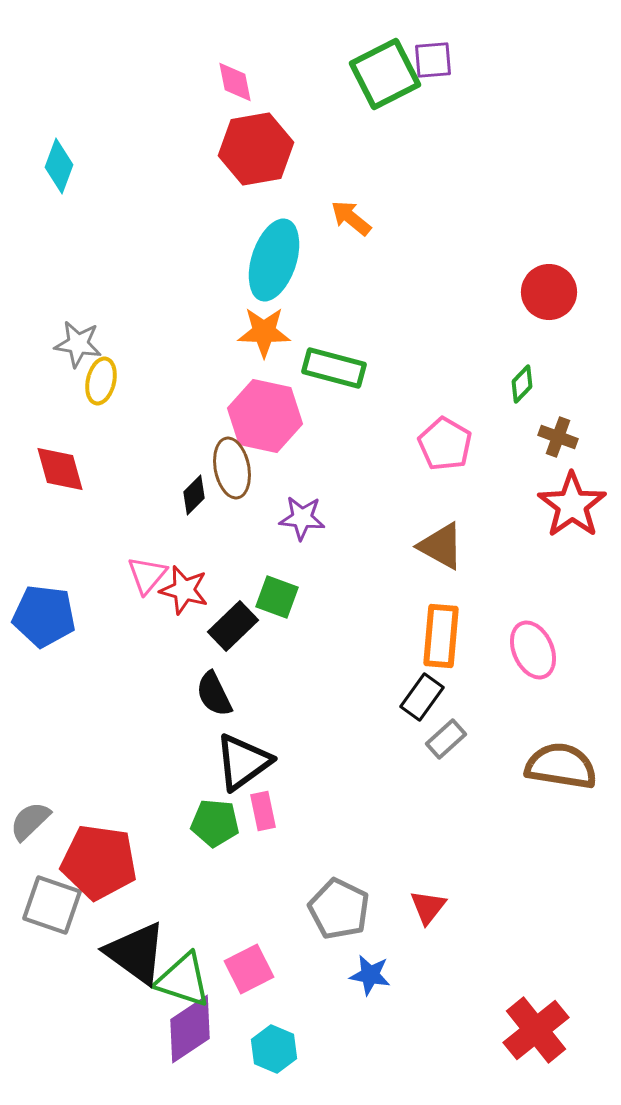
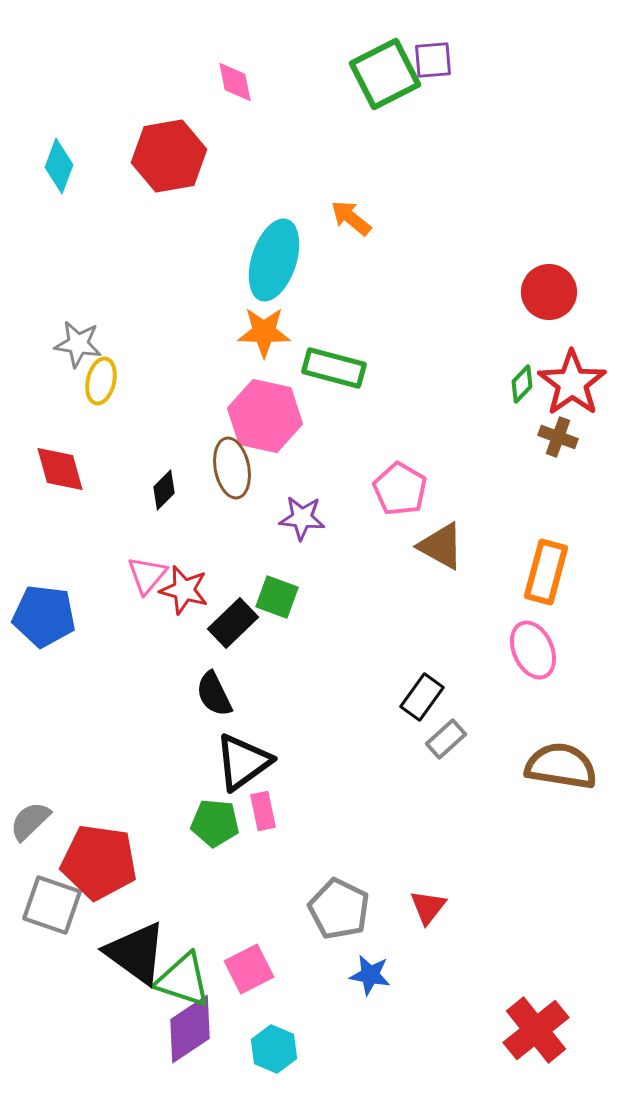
red hexagon at (256, 149): moved 87 px left, 7 px down
pink pentagon at (445, 444): moved 45 px left, 45 px down
black diamond at (194, 495): moved 30 px left, 5 px up
red star at (572, 505): moved 122 px up
black rectangle at (233, 626): moved 3 px up
orange rectangle at (441, 636): moved 105 px right, 64 px up; rotated 10 degrees clockwise
